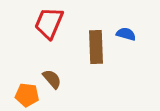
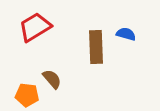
red trapezoid: moved 14 px left, 4 px down; rotated 36 degrees clockwise
